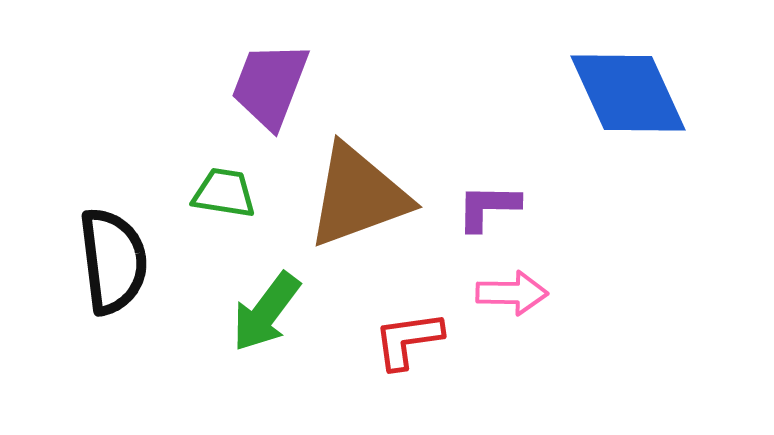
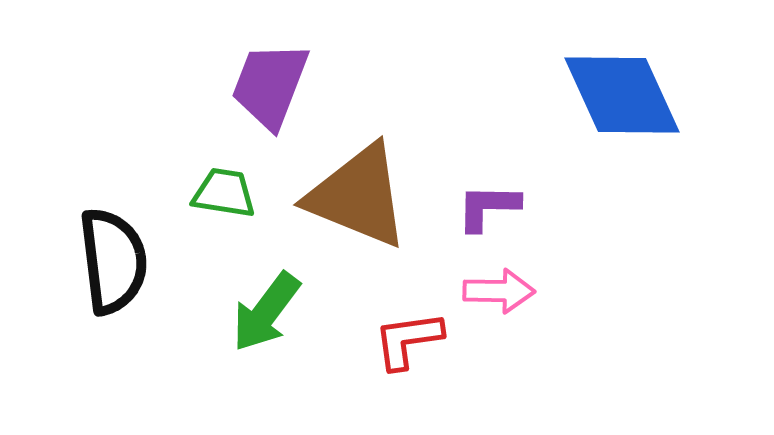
blue diamond: moved 6 px left, 2 px down
brown triangle: rotated 42 degrees clockwise
pink arrow: moved 13 px left, 2 px up
